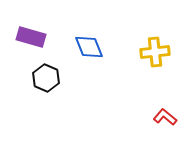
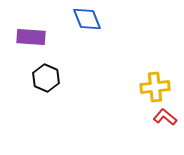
purple rectangle: rotated 12 degrees counterclockwise
blue diamond: moved 2 px left, 28 px up
yellow cross: moved 35 px down
